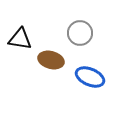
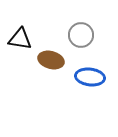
gray circle: moved 1 px right, 2 px down
blue ellipse: rotated 16 degrees counterclockwise
